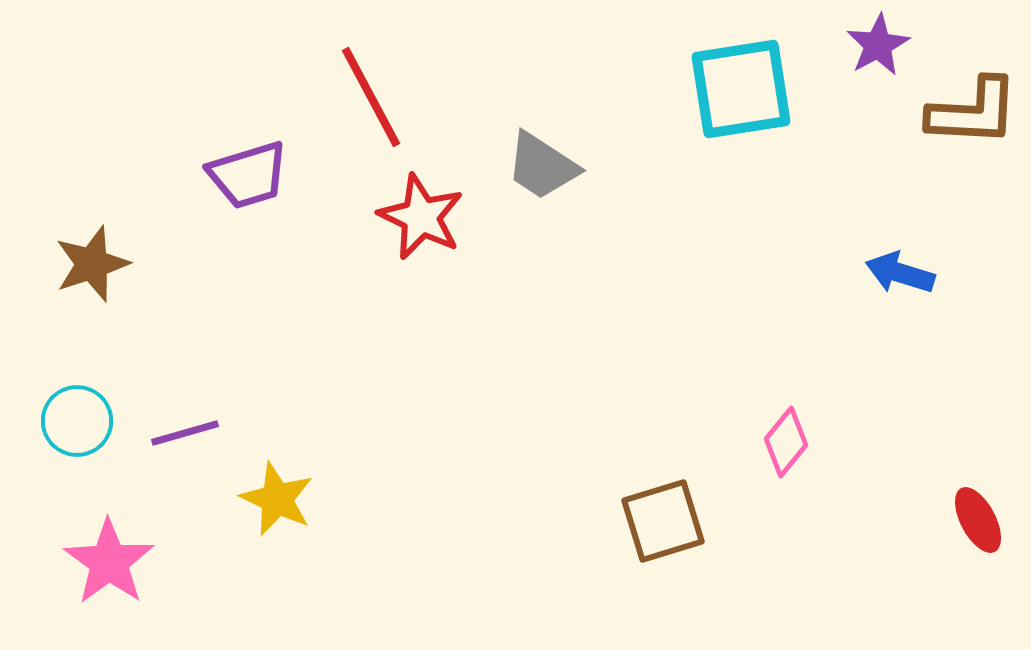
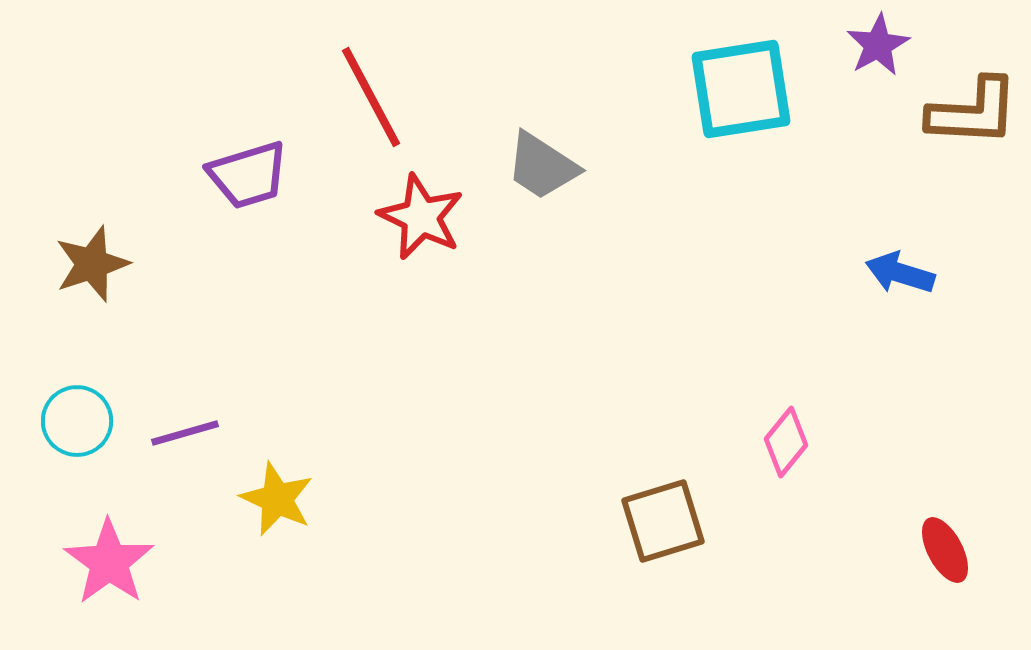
red ellipse: moved 33 px left, 30 px down
